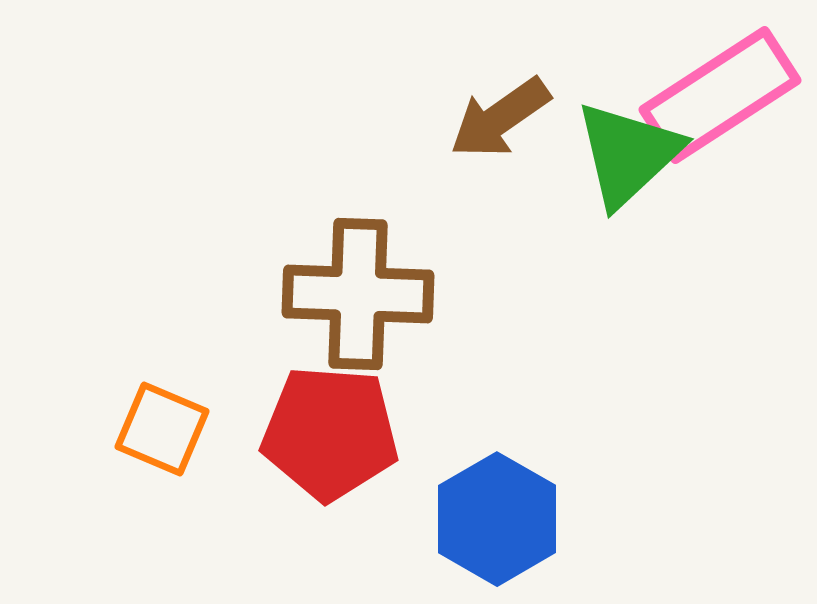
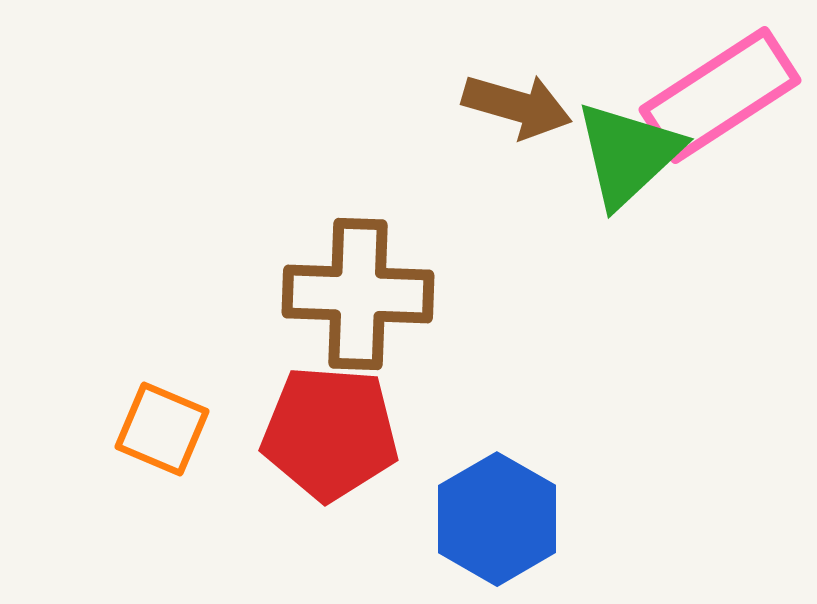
brown arrow: moved 17 px right, 12 px up; rotated 129 degrees counterclockwise
